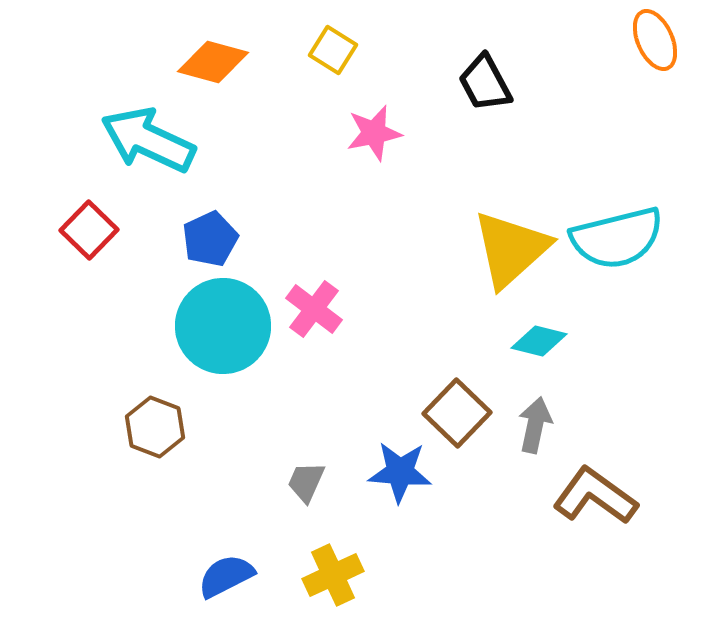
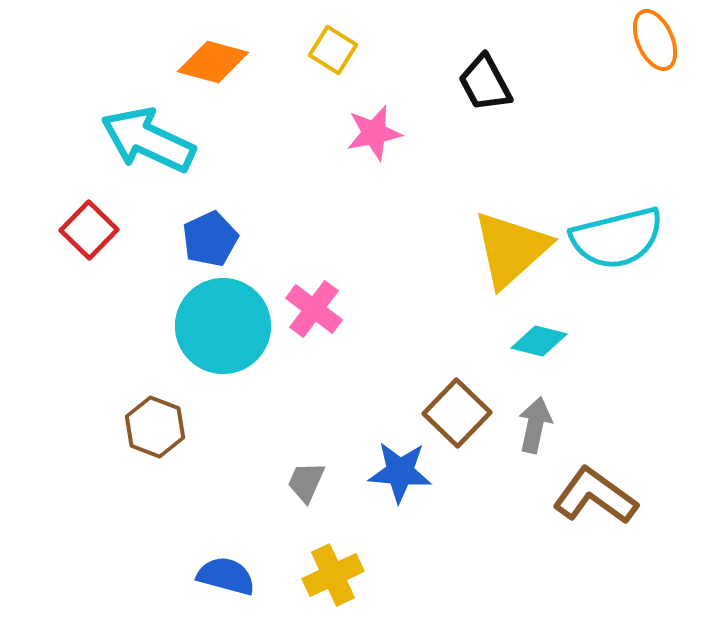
blue semicircle: rotated 42 degrees clockwise
